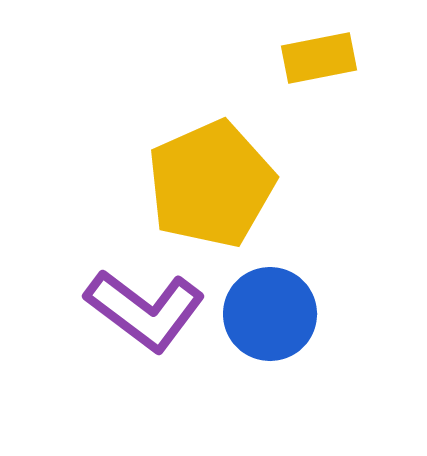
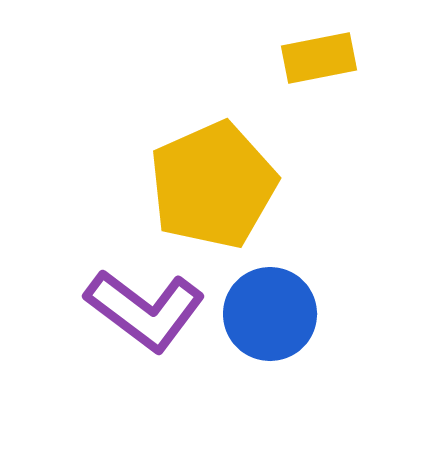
yellow pentagon: moved 2 px right, 1 px down
